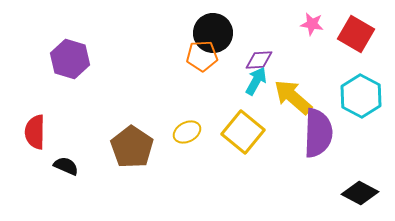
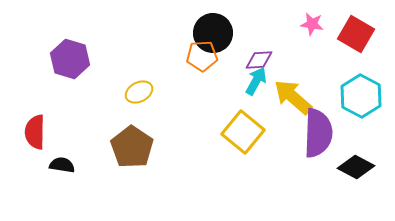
yellow ellipse: moved 48 px left, 40 px up
black semicircle: moved 4 px left, 1 px up; rotated 15 degrees counterclockwise
black diamond: moved 4 px left, 26 px up
